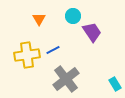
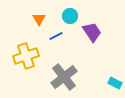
cyan circle: moved 3 px left
blue line: moved 3 px right, 14 px up
yellow cross: moved 1 px left, 1 px down; rotated 10 degrees counterclockwise
gray cross: moved 2 px left, 2 px up
cyan rectangle: moved 1 px up; rotated 32 degrees counterclockwise
